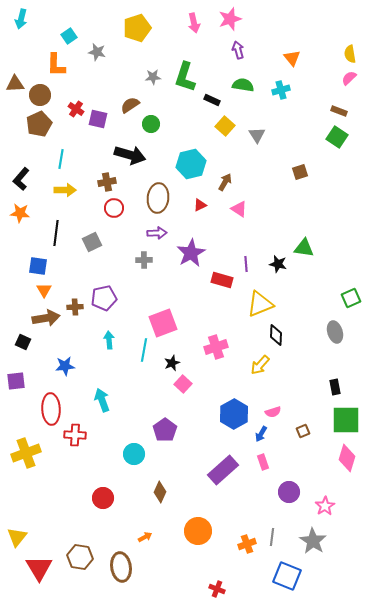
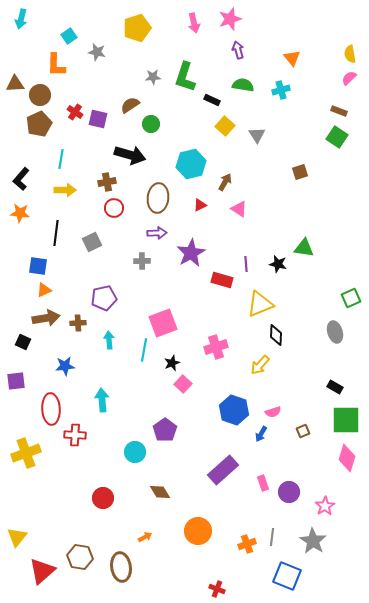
red cross at (76, 109): moved 1 px left, 3 px down
gray cross at (144, 260): moved 2 px left, 1 px down
orange triangle at (44, 290): rotated 35 degrees clockwise
brown cross at (75, 307): moved 3 px right, 16 px down
black rectangle at (335, 387): rotated 49 degrees counterclockwise
cyan arrow at (102, 400): rotated 15 degrees clockwise
blue hexagon at (234, 414): moved 4 px up; rotated 12 degrees counterclockwise
cyan circle at (134, 454): moved 1 px right, 2 px up
pink rectangle at (263, 462): moved 21 px down
brown diamond at (160, 492): rotated 55 degrees counterclockwise
red triangle at (39, 568): moved 3 px right, 3 px down; rotated 20 degrees clockwise
